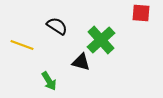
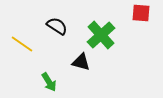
green cross: moved 5 px up
yellow line: moved 1 px up; rotated 15 degrees clockwise
green arrow: moved 1 px down
